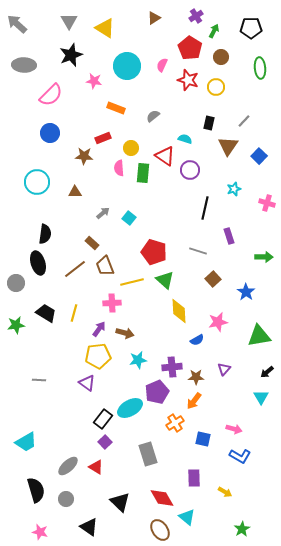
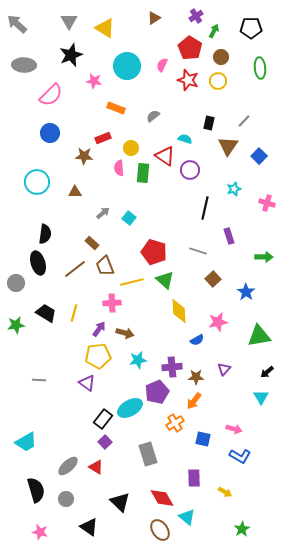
yellow circle at (216, 87): moved 2 px right, 6 px up
